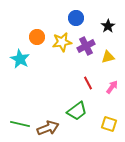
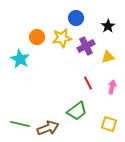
yellow star: moved 4 px up
pink arrow: rotated 24 degrees counterclockwise
